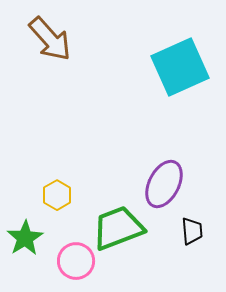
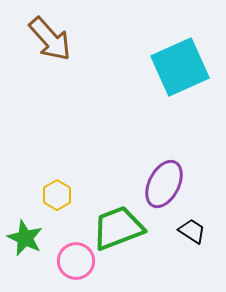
black trapezoid: rotated 52 degrees counterclockwise
green star: rotated 15 degrees counterclockwise
